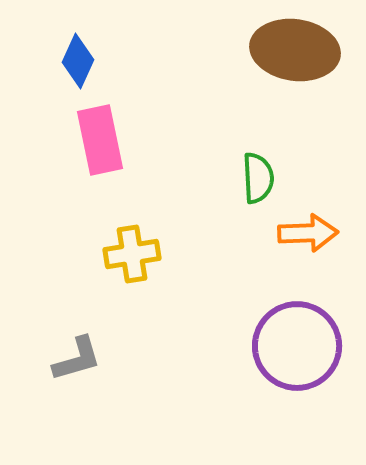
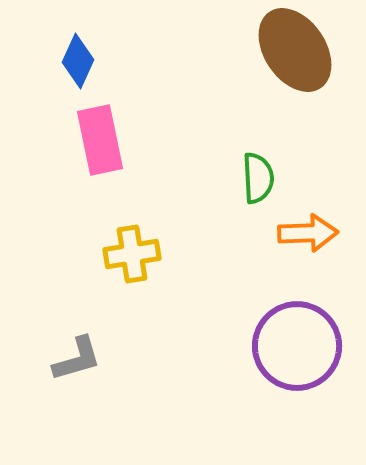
brown ellipse: rotated 48 degrees clockwise
